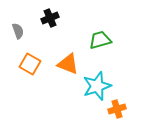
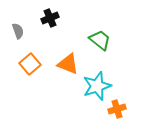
green trapezoid: rotated 55 degrees clockwise
orange square: rotated 20 degrees clockwise
